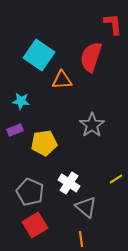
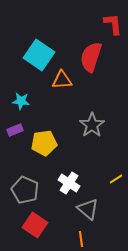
gray pentagon: moved 5 px left, 2 px up
gray triangle: moved 2 px right, 2 px down
red square: rotated 25 degrees counterclockwise
